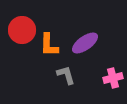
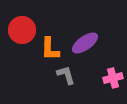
orange L-shape: moved 1 px right, 4 px down
